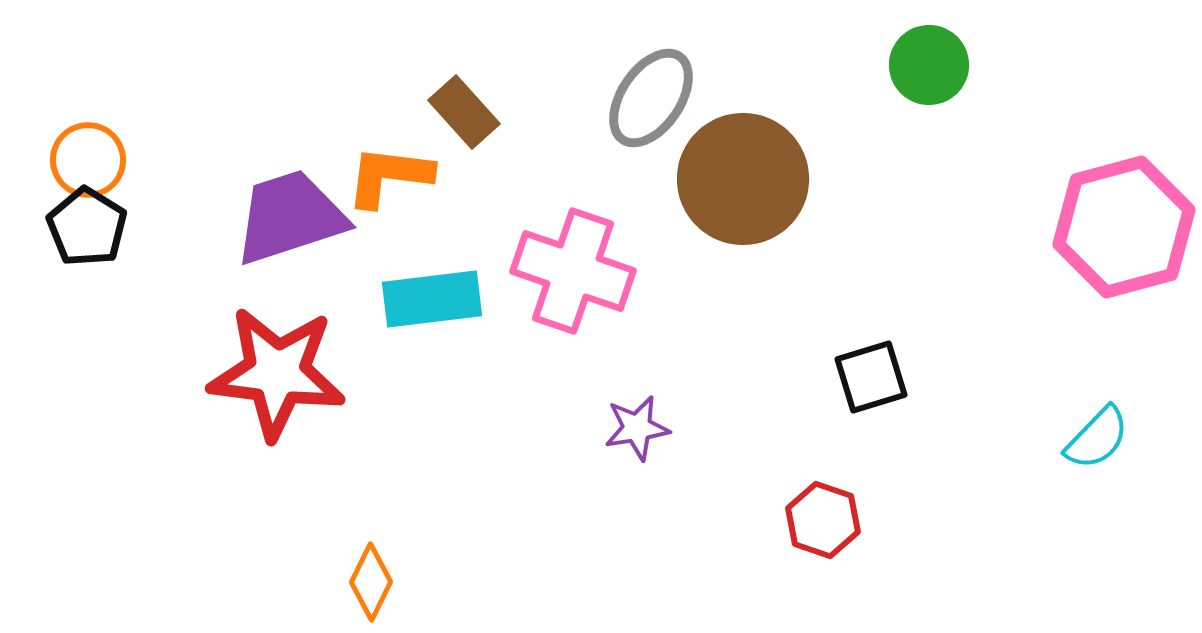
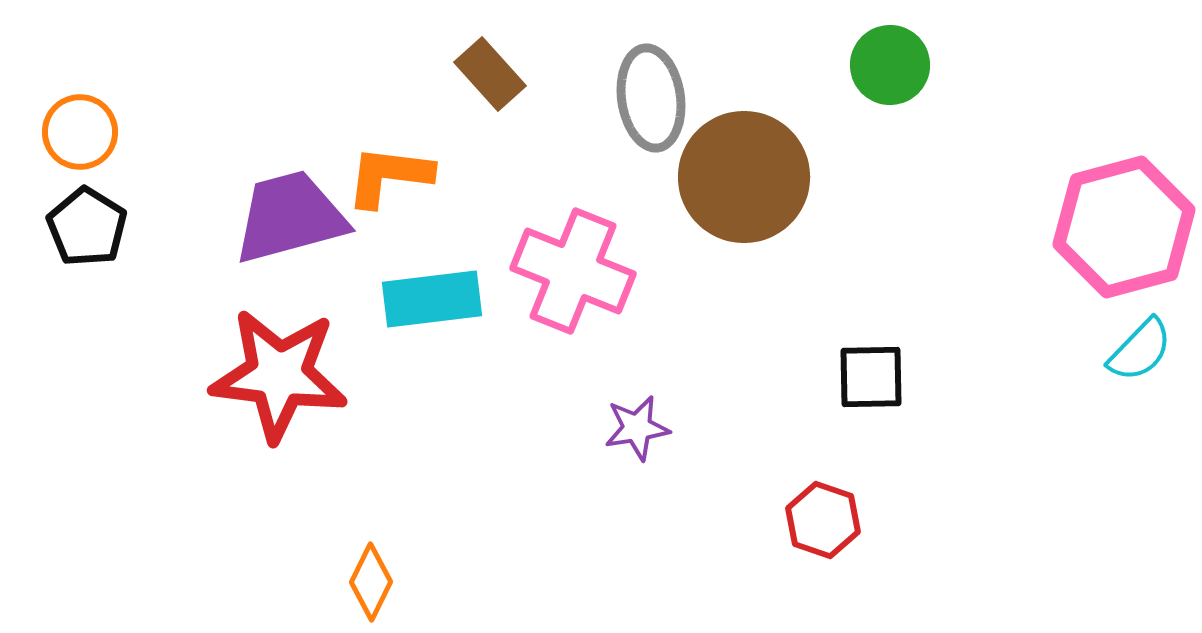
green circle: moved 39 px left
gray ellipse: rotated 42 degrees counterclockwise
brown rectangle: moved 26 px right, 38 px up
orange circle: moved 8 px left, 28 px up
brown circle: moved 1 px right, 2 px up
purple trapezoid: rotated 3 degrees clockwise
pink cross: rotated 3 degrees clockwise
red star: moved 2 px right, 2 px down
black square: rotated 16 degrees clockwise
cyan semicircle: moved 43 px right, 88 px up
